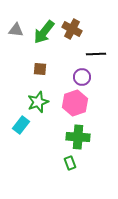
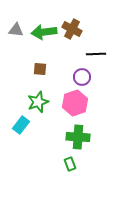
green arrow: rotated 45 degrees clockwise
green rectangle: moved 1 px down
